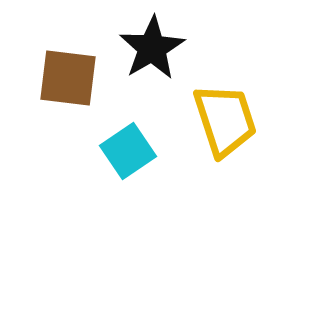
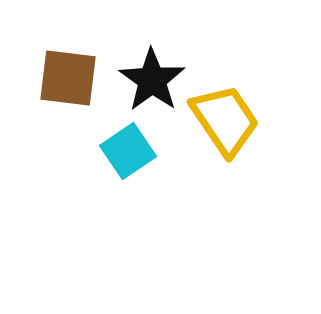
black star: moved 32 px down; rotated 6 degrees counterclockwise
yellow trapezoid: rotated 16 degrees counterclockwise
